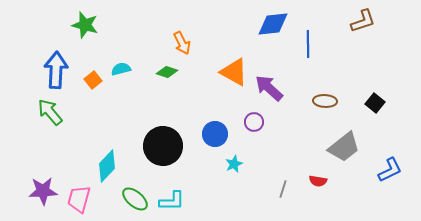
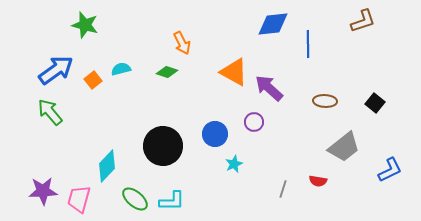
blue arrow: rotated 51 degrees clockwise
